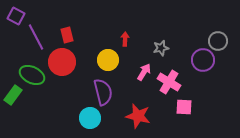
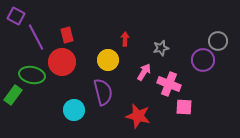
green ellipse: rotated 15 degrees counterclockwise
pink cross: moved 2 px down; rotated 10 degrees counterclockwise
cyan circle: moved 16 px left, 8 px up
